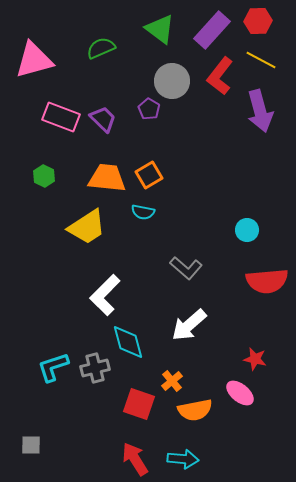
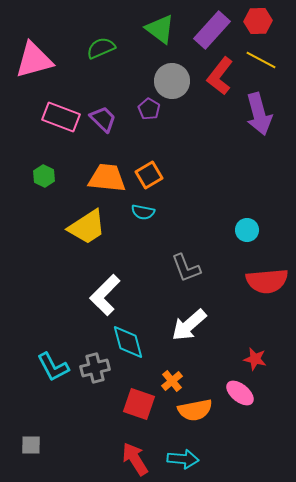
purple arrow: moved 1 px left, 3 px down
gray L-shape: rotated 28 degrees clockwise
cyan L-shape: rotated 100 degrees counterclockwise
